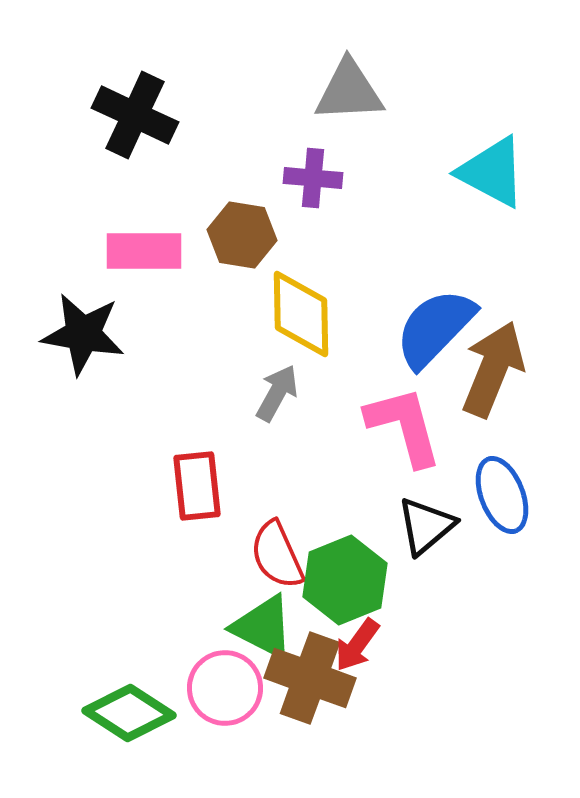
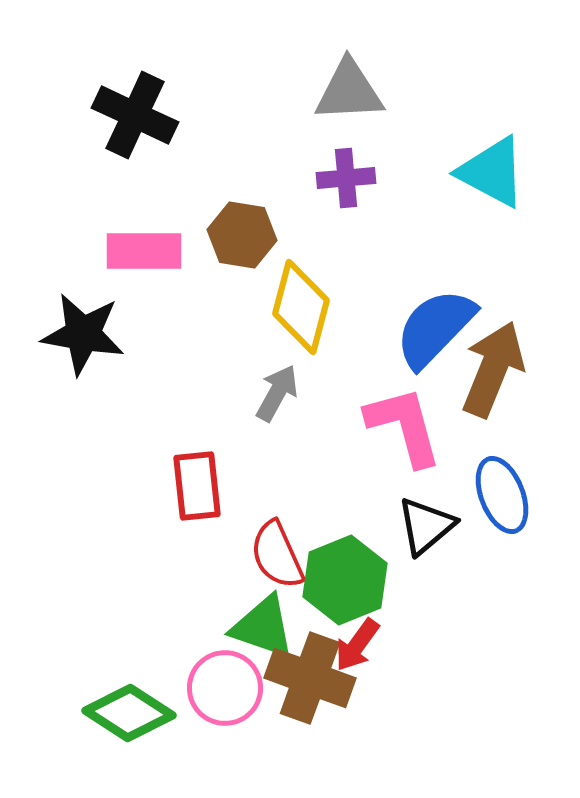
purple cross: moved 33 px right; rotated 10 degrees counterclockwise
yellow diamond: moved 7 px up; rotated 16 degrees clockwise
green triangle: rotated 8 degrees counterclockwise
